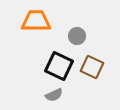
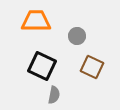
black square: moved 17 px left
gray semicircle: rotated 54 degrees counterclockwise
